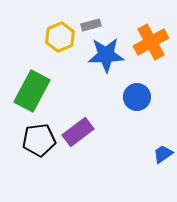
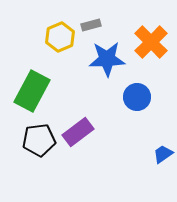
orange cross: rotated 16 degrees counterclockwise
blue star: moved 1 px right, 4 px down
